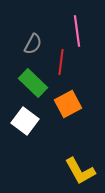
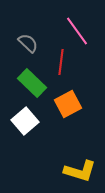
pink line: rotated 28 degrees counterclockwise
gray semicircle: moved 5 px left, 1 px up; rotated 75 degrees counterclockwise
green rectangle: moved 1 px left
white square: rotated 12 degrees clockwise
yellow L-shape: rotated 44 degrees counterclockwise
